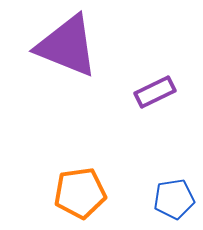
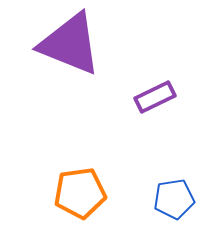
purple triangle: moved 3 px right, 2 px up
purple rectangle: moved 5 px down
